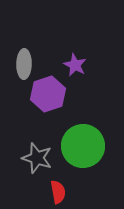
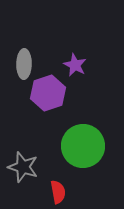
purple hexagon: moved 1 px up
gray star: moved 14 px left, 9 px down
